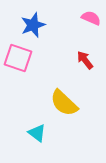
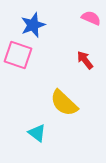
pink square: moved 3 px up
